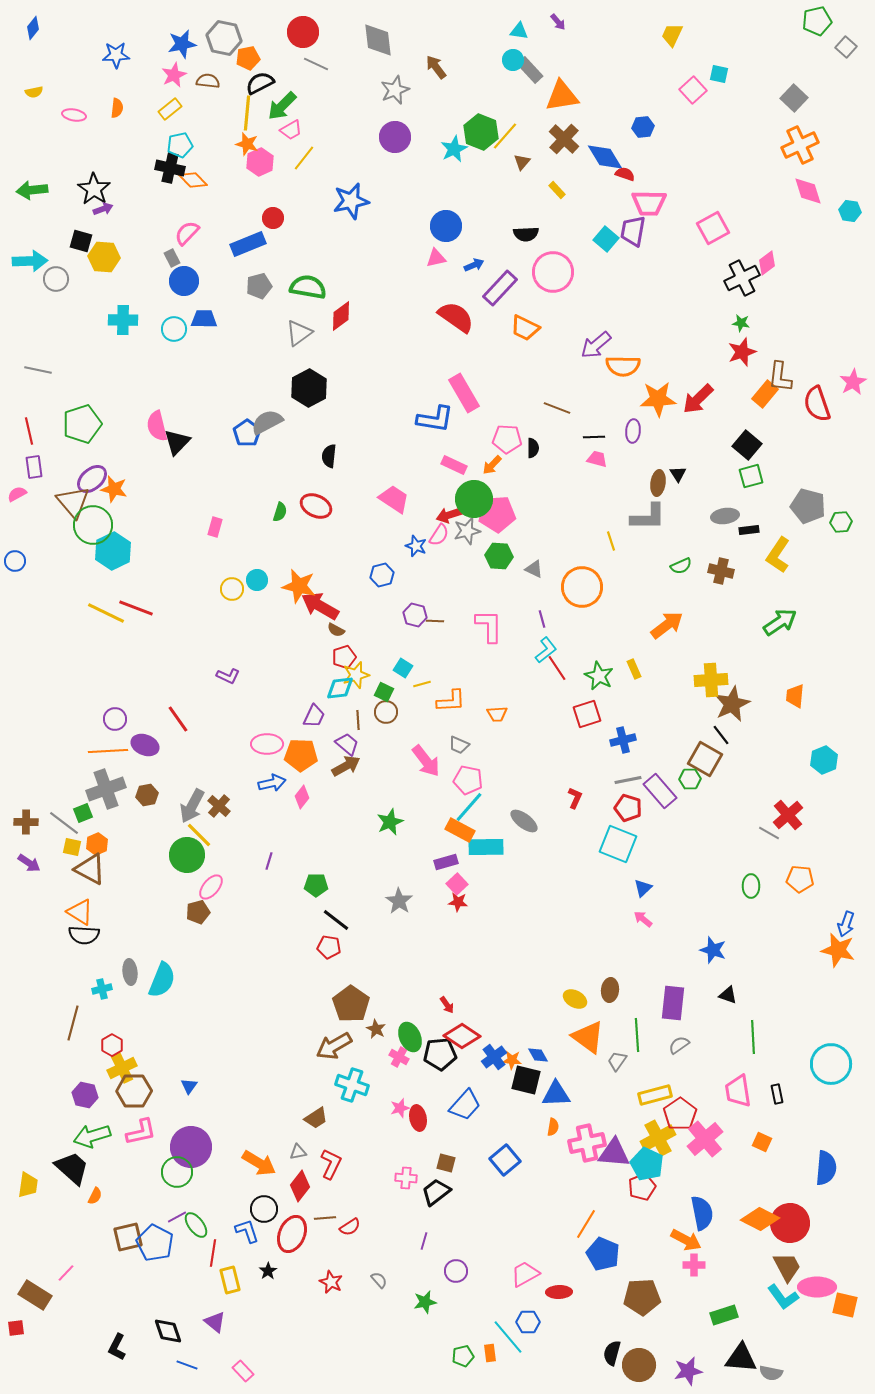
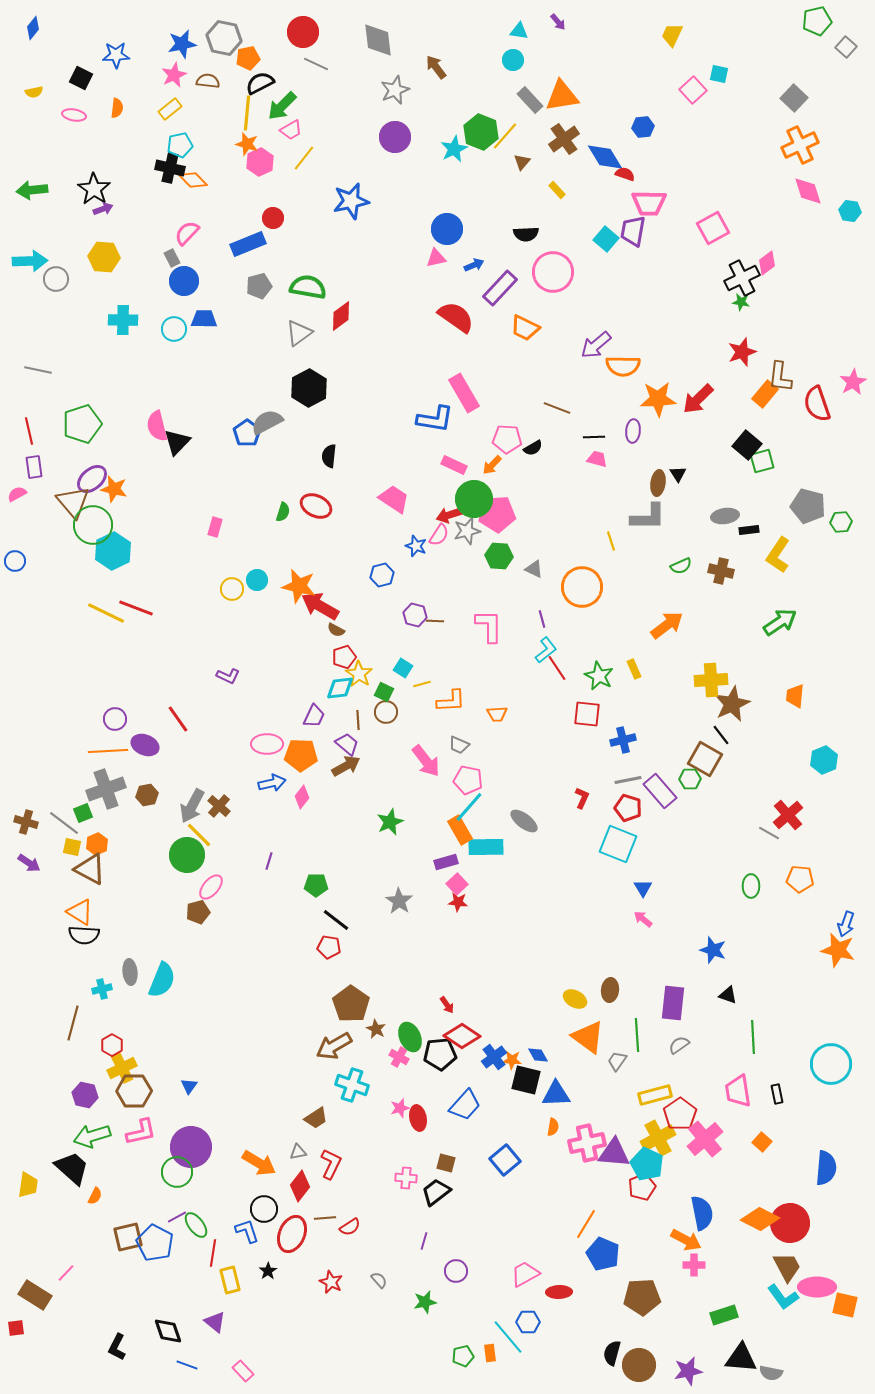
gray rectangle at (530, 70): moved 30 px down
brown cross at (564, 139): rotated 12 degrees clockwise
blue circle at (446, 226): moved 1 px right, 3 px down
black square at (81, 241): moved 163 px up; rotated 10 degrees clockwise
green star at (741, 323): moved 21 px up
black semicircle at (533, 448): rotated 60 degrees clockwise
green square at (751, 476): moved 11 px right, 15 px up
green semicircle at (280, 512): moved 3 px right
yellow star at (356, 675): moved 3 px right, 1 px up; rotated 24 degrees counterclockwise
red square at (587, 714): rotated 24 degrees clockwise
red L-shape at (575, 798): moved 7 px right
brown cross at (26, 822): rotated 15 degrees clockwise
orange rectangle at (460, 830): rotated 32 degrees clockwise
blue triangle at (643, 888): rotated 18 degrees counterclockwise
orange square at (762, 1142): rotated 18 degrees clockwise
